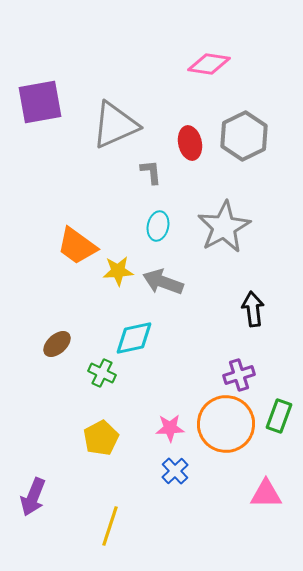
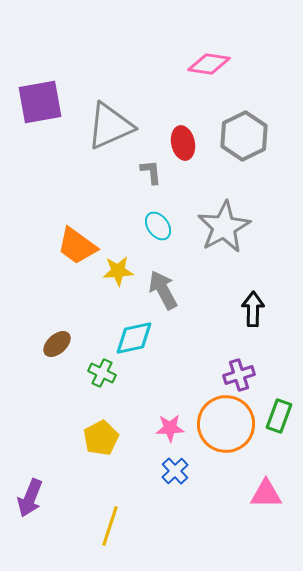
gray triangle: moved 5 px left, 1 px down
red ellipse: moved 7 px left
cyan ellipse: rotated 48 degrees counterclockwise
gray arrow: moved 8 px down; rotated 42 degrees clockwise
black arrow: rotated 8 degrees clockwise
purple arrow: moved 3 px left, 1 px down
